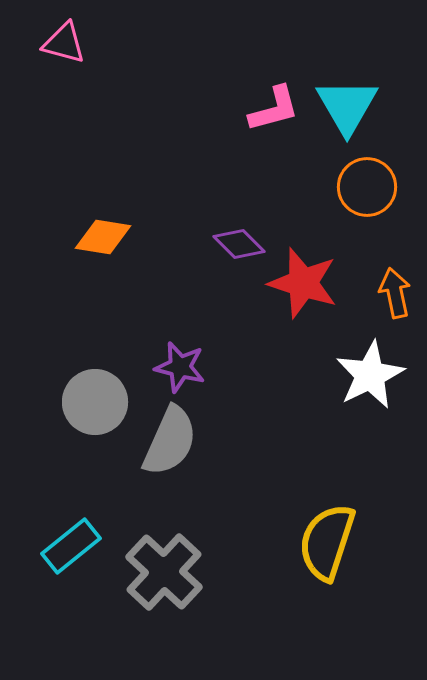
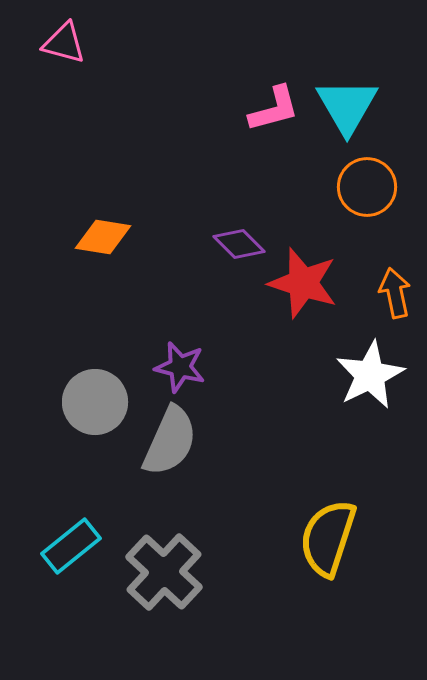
yellow semicircle: moved 1 px right, 4 px up
